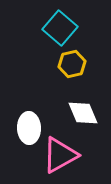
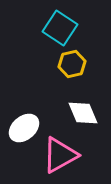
cyan square: rotated 8 degrees counterclockwise
white ellipse: moved 5 px left; rotated 52 degrees clockwise
